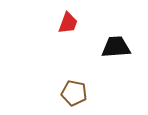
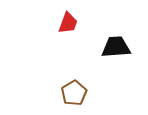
brown pentagon: rotated 30 degrees clockwise
